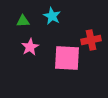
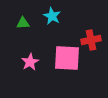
green triangle: moved 2 px down
pink star: moved 15 px down
